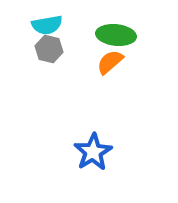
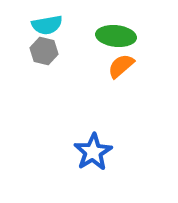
green ellipse: moved 1 px down
gray hexagon: moved 5 px left, 2 px down
orange semicircle: moved 11 px right, 4 px down
